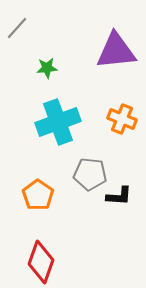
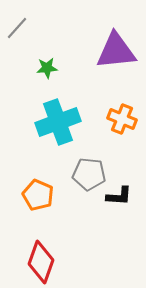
gray pentagon: moved 1 px left
orange pentagon: rotated 12 degrees counterclockwise
